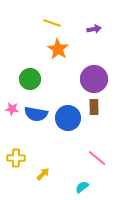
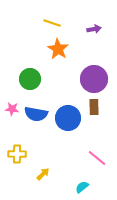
yellow cross: moved 1 px right, 4 px up
